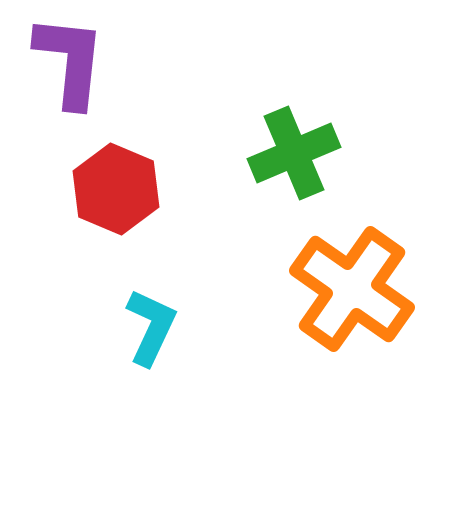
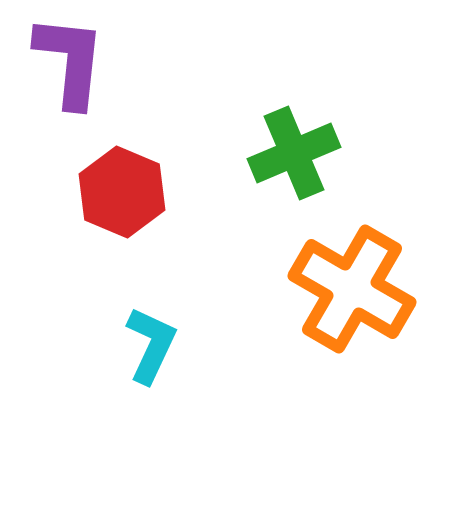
red hexagon: moved 6 px right, 3 px down
orange cross: rotated 5 degrees counterclockwise
cyan L-shape: moved 18 px down
